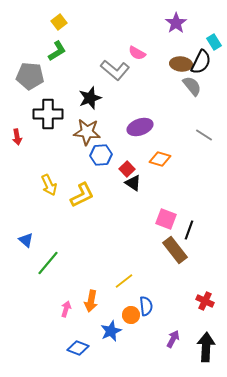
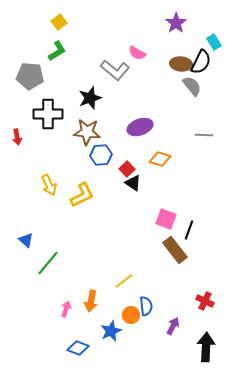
gray line: rotated 30 degrees counterclockwise
purple arrow: moved 13 px up
